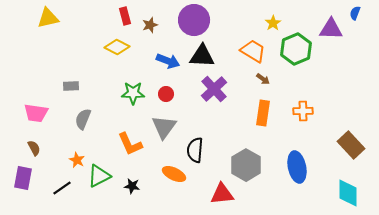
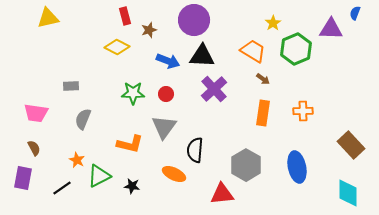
brown star: moved 1 px left, 5 px down
orange L-shape: rotated 52 degrees counterclockwise
